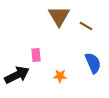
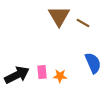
brown line: moved 3 px left, 3 px up
pink rectangle: moved 6 px right, 17 px down
